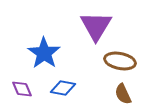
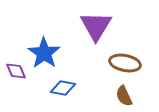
brown ellipse: moved 5 px right, 2 px down
purple diamond: moved 6 px left, 18 px up
brown semicircle: moved 1 px right, 2 px down
